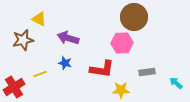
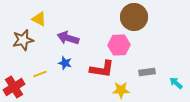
pink hexagon: moved 3 px left, 2 px down
